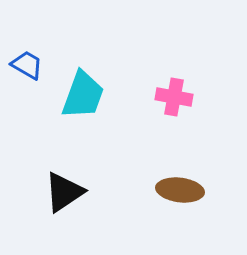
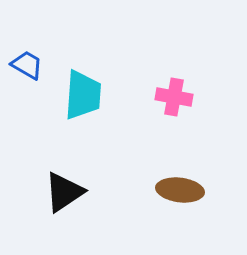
cyan trapezoid: rotated 16 degrees counterclockwise
